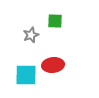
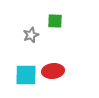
red ellipse: moved 6 px down
